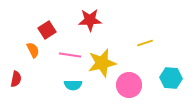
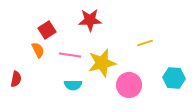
orange semicircle: moved 5 px right
cyan hexagon: moved 3 px right
